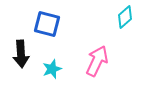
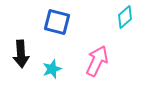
blue square: moved 10 px right, 2 px up
